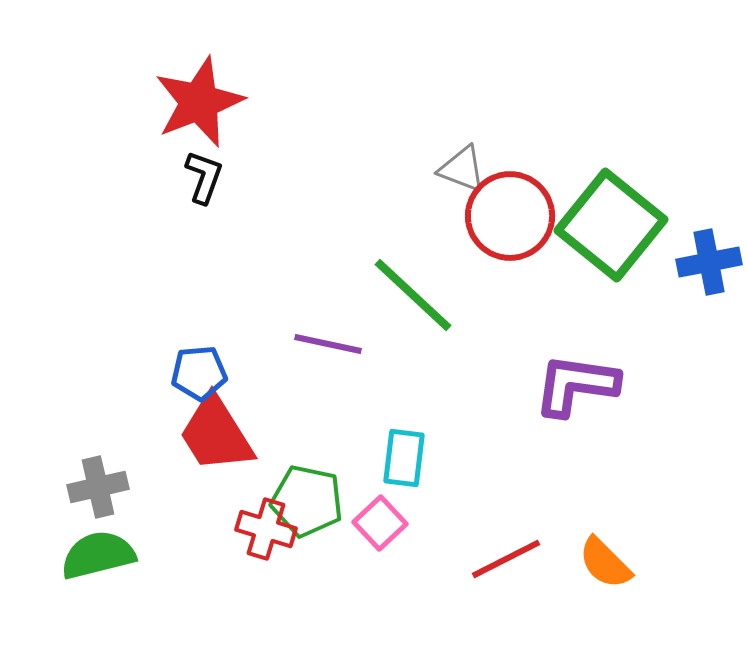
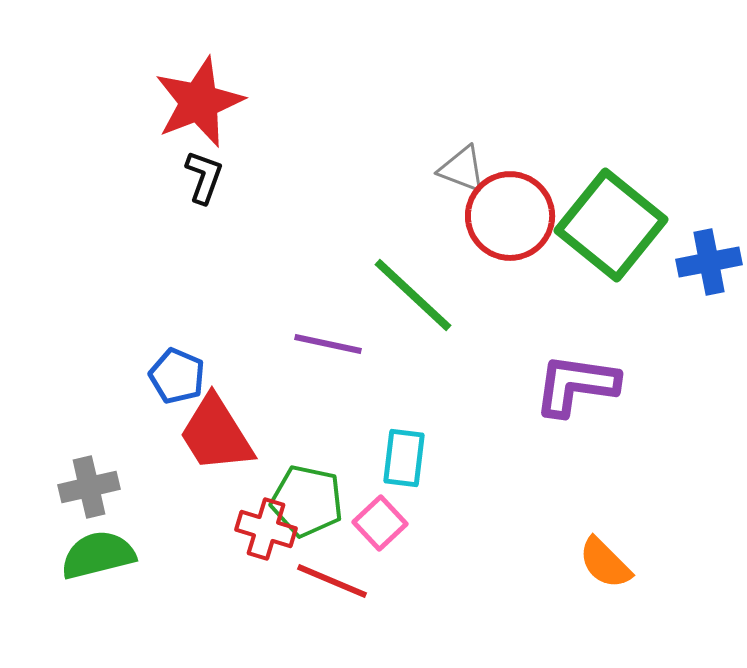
blue pentagon: moved 22 px left, 3 px down; rotated 28 degrees clockwise
gray cross: moved 9 px left
red line: moved 174 px left, 22 px down; rotated 50 degrees clockwise
